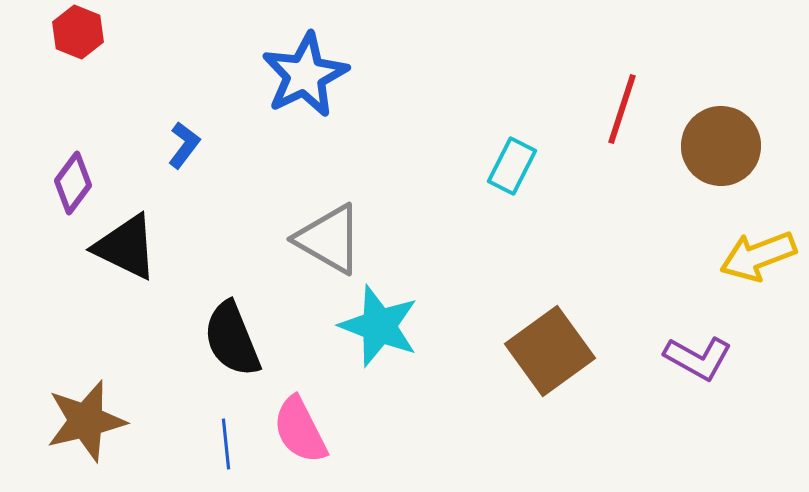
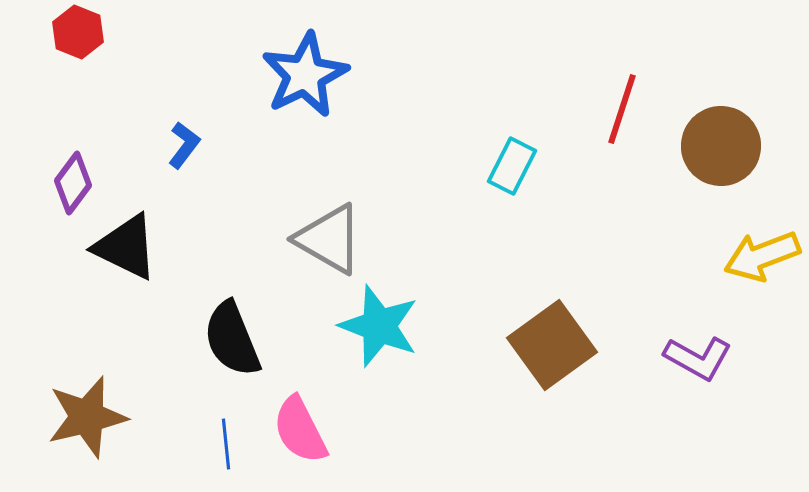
yellow arrow: moved 4 px right
brown square: moved 2 px right, 6 px up
brown star: moved 1 px right, 4 px up
